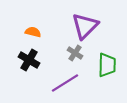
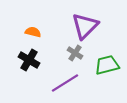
green trapezoid: rotated 105 degrees counterclockwise
